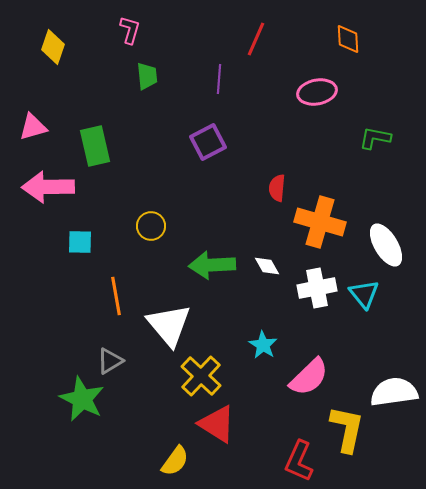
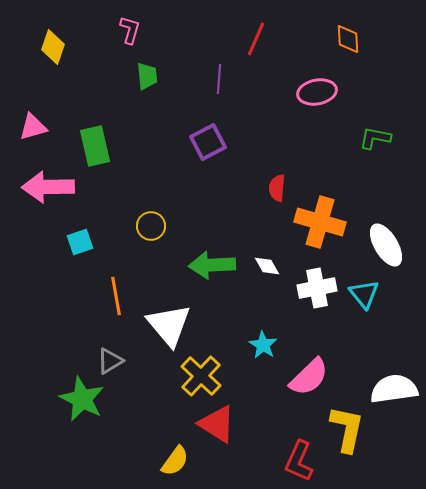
cyan square: rotated 20 degrees counterclockwise
white semicircle: moved 3 px up
